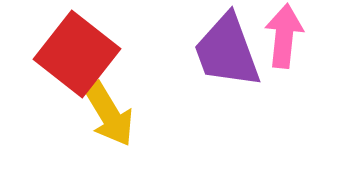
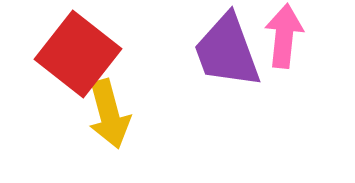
red square: moved 1 px right
yellow arrow: rotated 16 degrees clockwise
